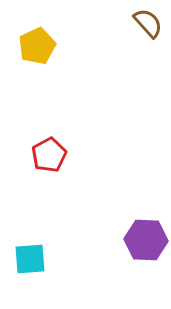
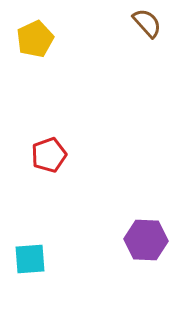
brown semicircle: moved 1 px left
yellow pentagon: moved 2 px left, 7 px up
red pentagon: rotated 8 degrees clockwise
